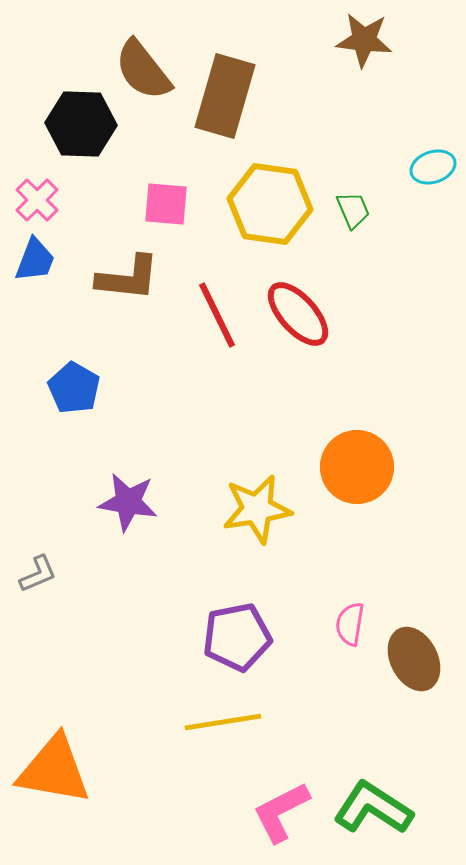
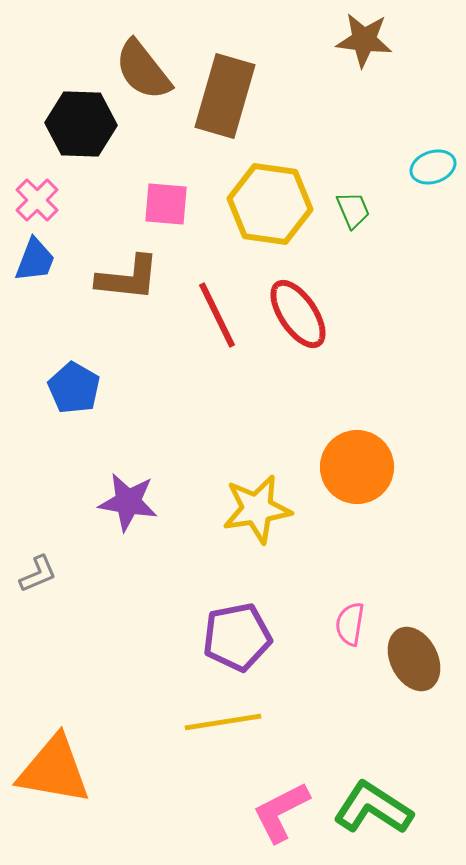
red ellipse: rotated 8 degrees clockwise
